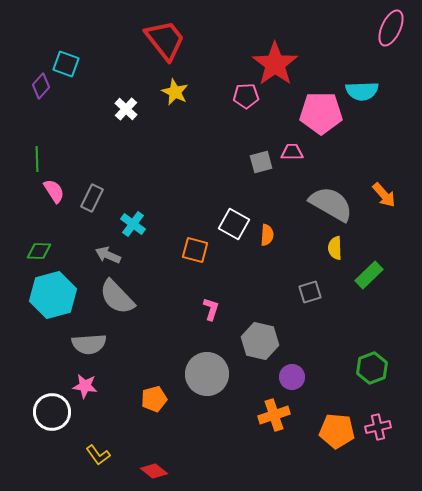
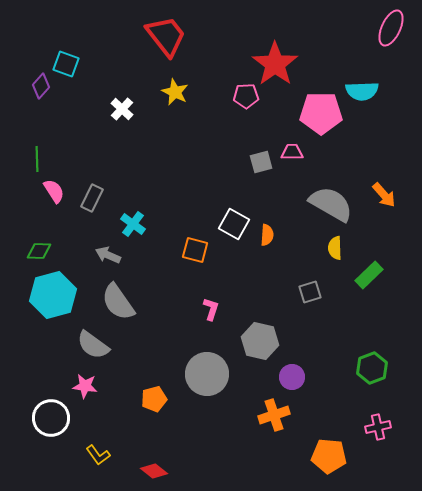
red trapezoid at (165, 40): moved 1 px right, 4 px up
white cross at (126, 109): moved 4 px left
gray semicircle at (117, 297): moved 1 px right, 5 px down; rotated 9 degrees clockwise
gray semicircle at (89, 344): moved 4 px right, 1 px down; rotated 40 degrees clockwise
white circle at (52, 412): moved 1 px left, 6 px down
orange pentagon at (337, 431): moved 8 px left, 25 px down
